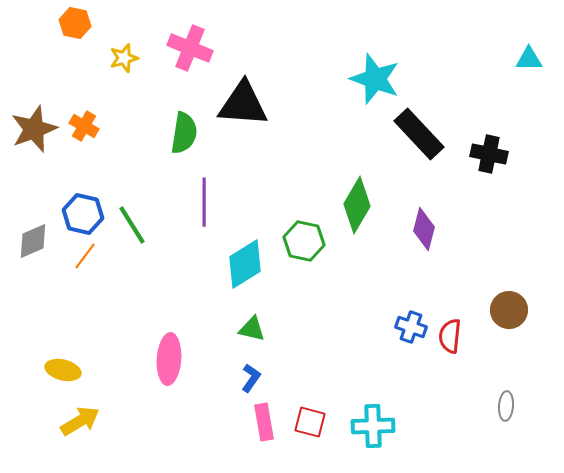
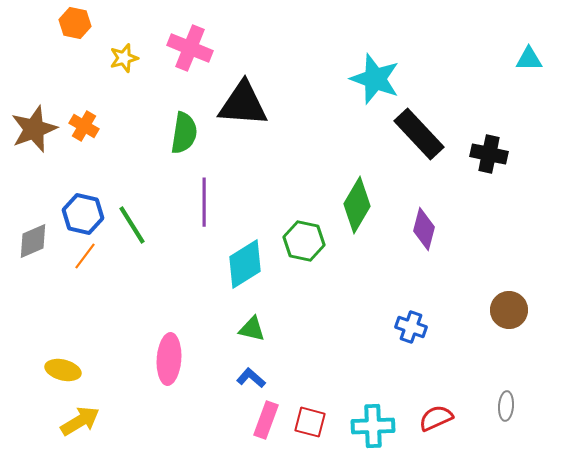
red semicircle: moved 14 px left, 82 px down; rotated 60 degrees clockwise
blue L-shape: rotated 84 degrees counterclockwise
pink rectangle: moved 2 px right, 2 px up; rotated 30 degrees clockwise
